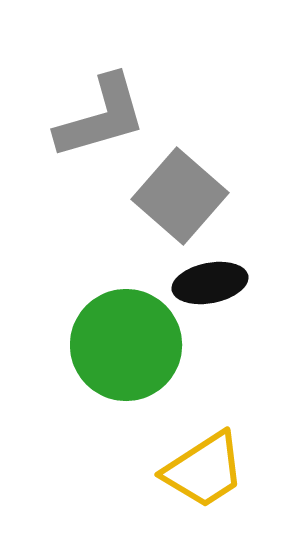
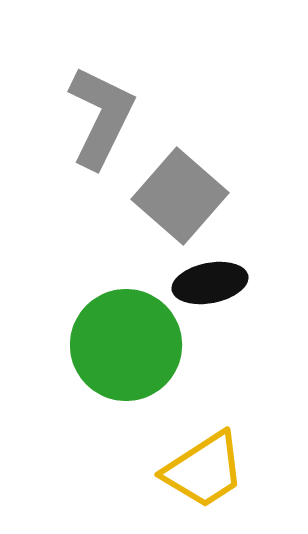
gray L-shape: rotated 48 degrees counterclockwise
